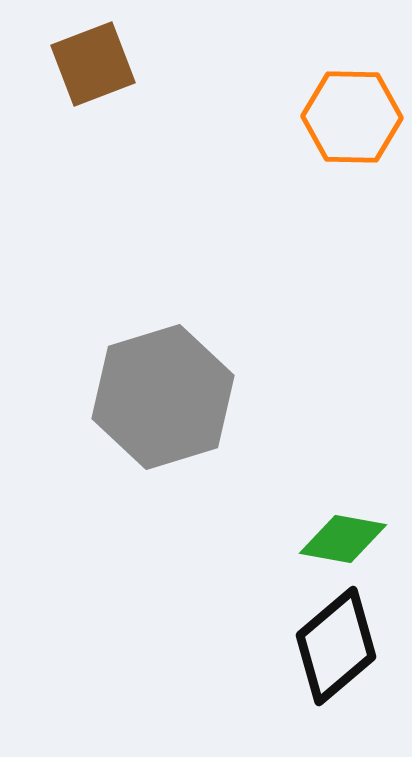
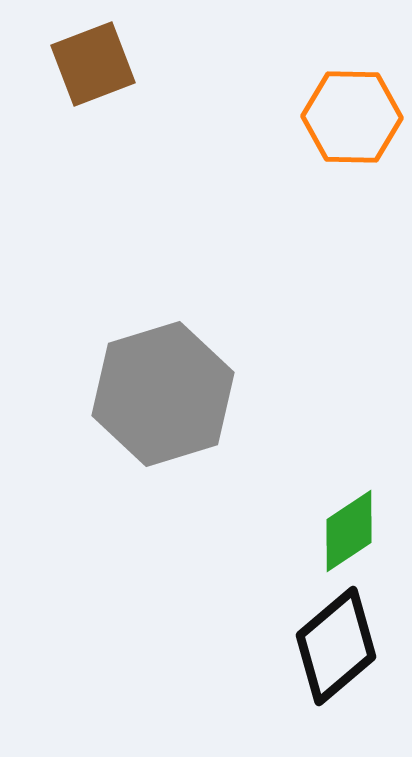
gray hexagon: moved 3 px up
green diamond: moved 6 px right, 8 px up; rotated 44 degrees counterclockwise
